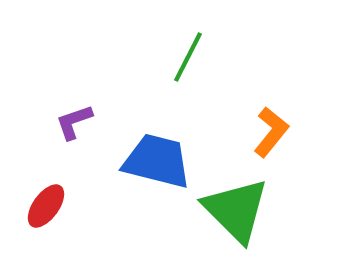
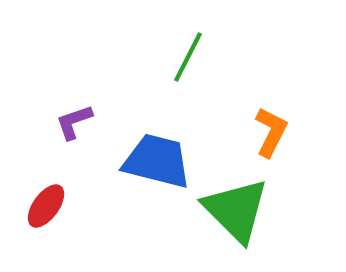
orange L-shape: rotated 12 degrees counterclockwise
